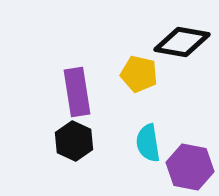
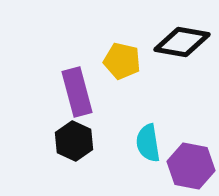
yellow pentagon: moved 17 px left, 13 px up
purple rectangle: rotated 6 degrees counterclockwise
purple hexagon: moved 1 px right, 1 px up
